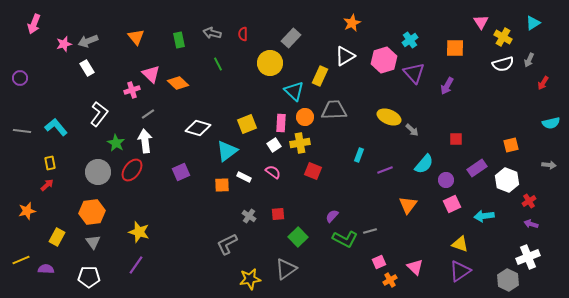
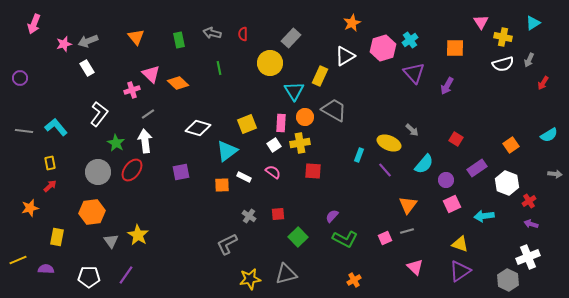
yellow cross at (503, 37): rotated 18 degrees counterclockwise
pink hexagon at (384, 60): moved 1 px left, 12 px up
green line at (218, 64): moved 1 px right, 4 px down; rotated 16 degrees clockwise
cyan triangle at (294, 91): rotated 15 degrees clockwise
gray trapezoid at (334, 110): rotated 32 degrees clockwise
yellow ellipse at (389, 117): moved 26 px down
cyan semicircle at (551, 123): moved 2 px left, 12 px down; rotated 18 degrees counterclockwise
gray line at (22, 131): moved 2 px right
red square at (456, 139): rotated 32 degrees clockwise
orange square at (511, 145): rotated 21 degrees counterclockwise
gray arrow at (549, 165): moved 6 px right, 9 px down
purple line at (385, 170): rotated 70 degrees clockwise
red square at (313, 171): rotated 18 degrees counterclockwise
purple square at (181, 172): rotated 12 degrees clockwise
white hexagon at (507, 180): moved 3 px down
red arrow at (47, 185): moved 3 px right, 1 px down
orange star at (27, 211): moved 3 px right, 3 px up
gray line at (370, 231): moved 37 px right
yellow star at (139, 232): moved 1 px left, 3 px down; rotated 15 degrees clockwise
yellow rectangle at (57, 237): rotated 18 degrees counterclockwise
gray triangle at (93, 242): moved 18 px right, 1 px up
yellow line at (21, 260): moved 3 px left
pink square at (379, 262): moved 6 px right, 24 px up
purple line at (136, 265): moved 10 px left, 10 px down
gray triangle at (286, 269): moved 5 px down; rotated 20 degrees clockwise
orange cross at (390, 280): moved 36 px left
